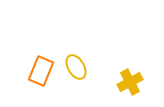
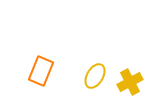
yellow ellipse: moved 19 px right, 9 px down; rotated 60 degrees clockwise
